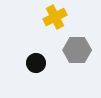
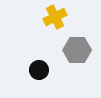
black circle: moved 3 px right, 7 px down
